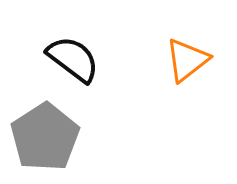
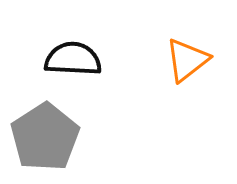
black semicircle: rotated 34 degrees counterclockwise
